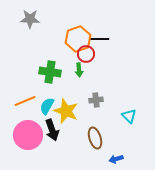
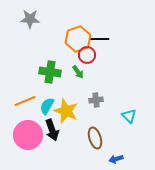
red circle: moved 1 px right, 1 px down
green arrow: moved 1 px left, 2 px down; rotated 32 degrees counterclockwise
